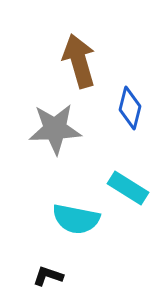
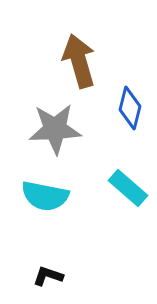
cyan rectangle: rotated 9 degrees clockwise
cyan semicircle: moved 31 px left, 23 px up
